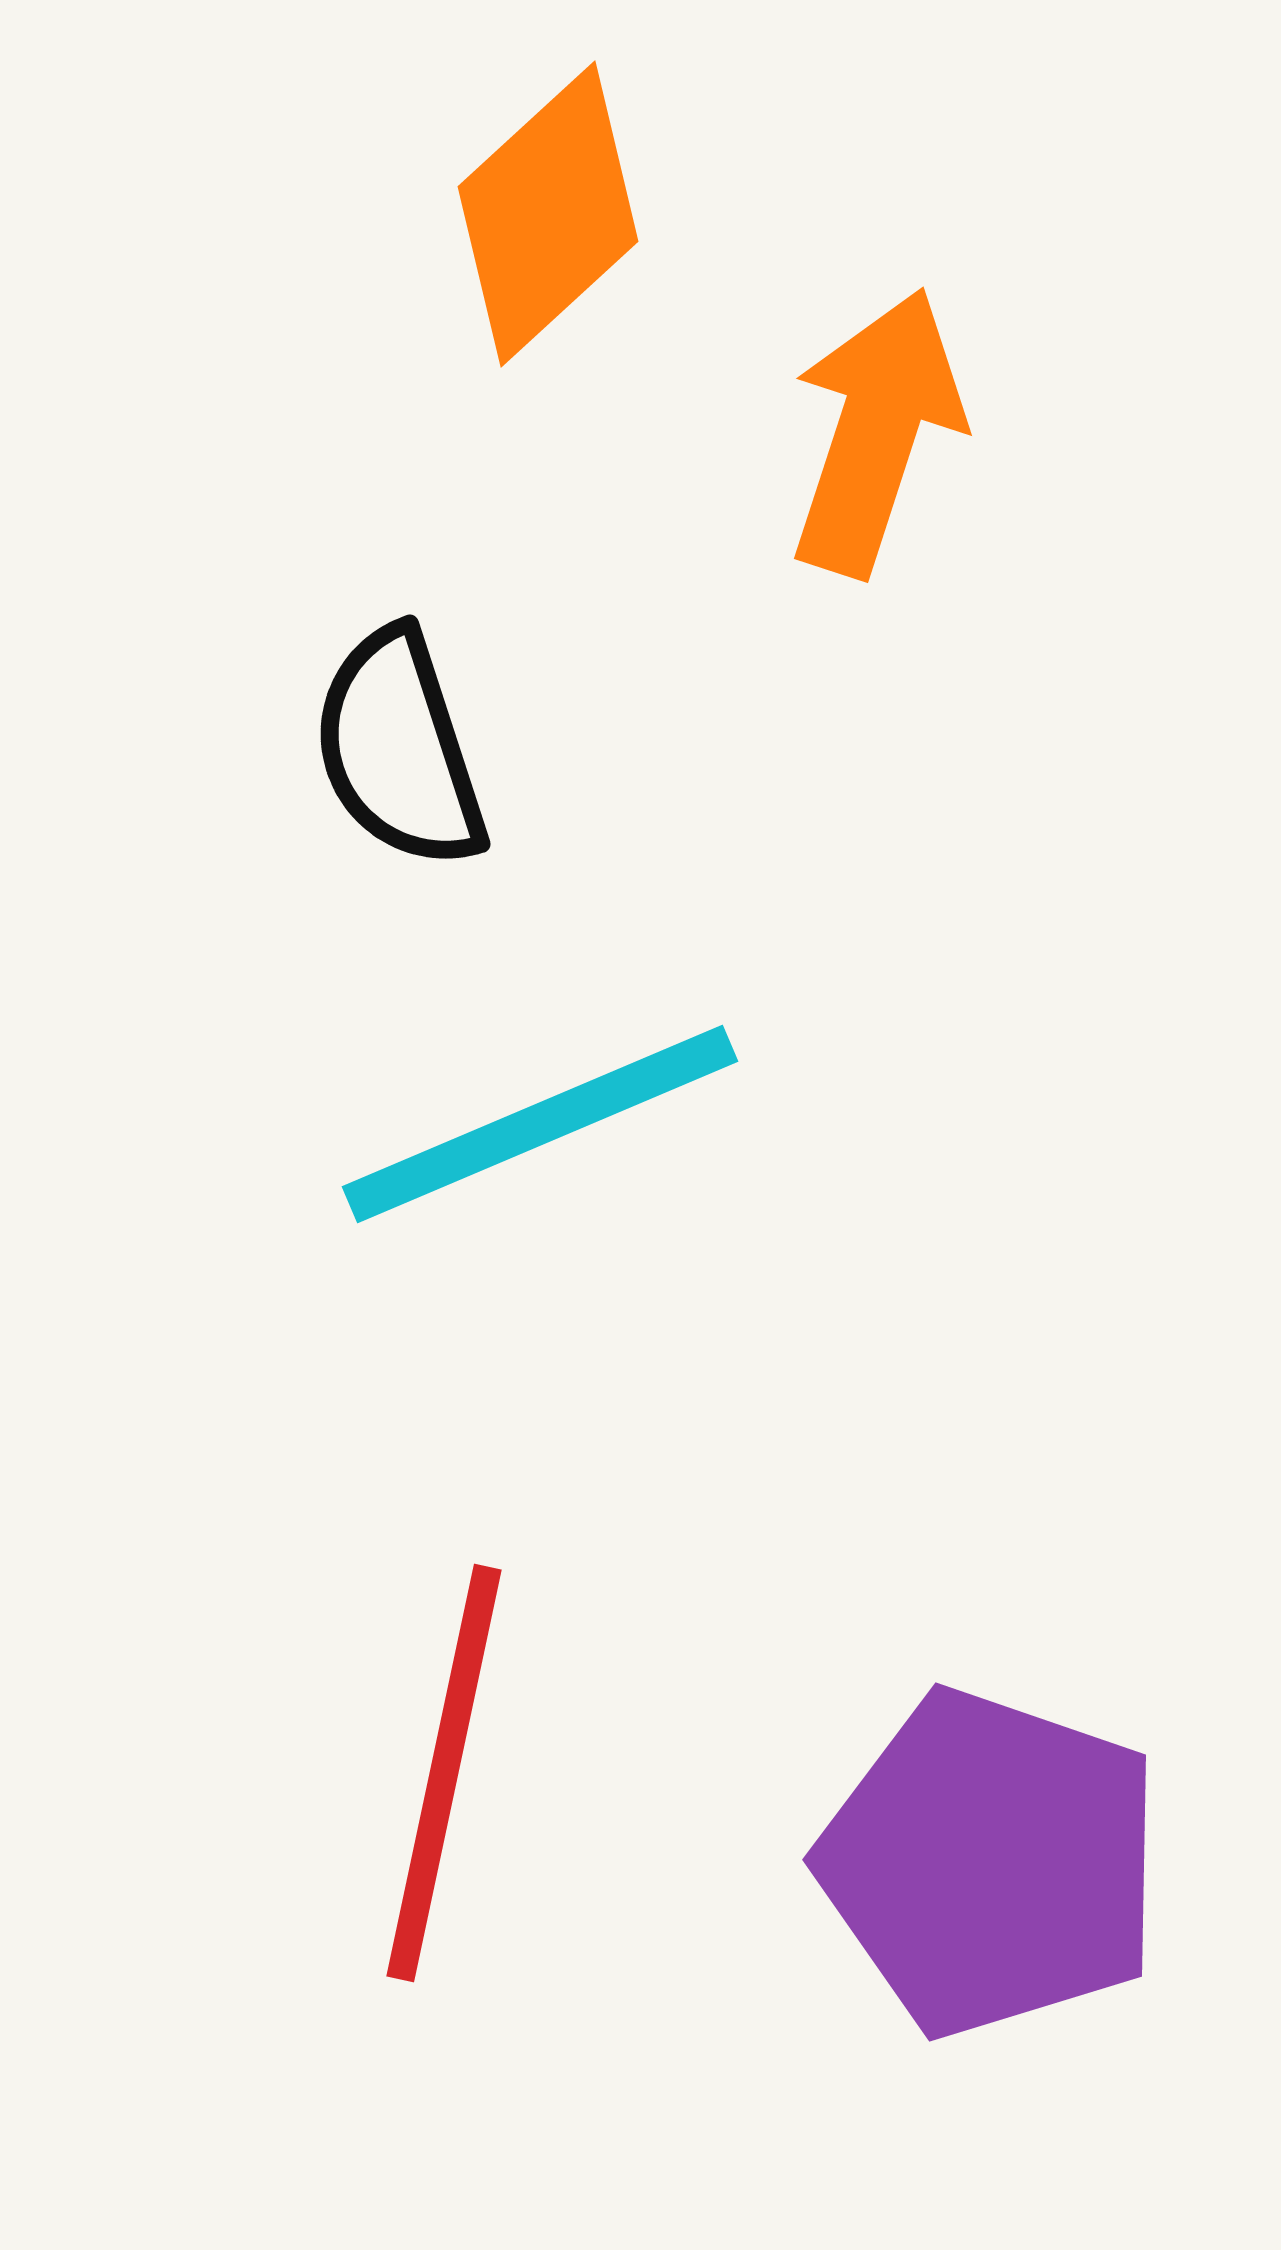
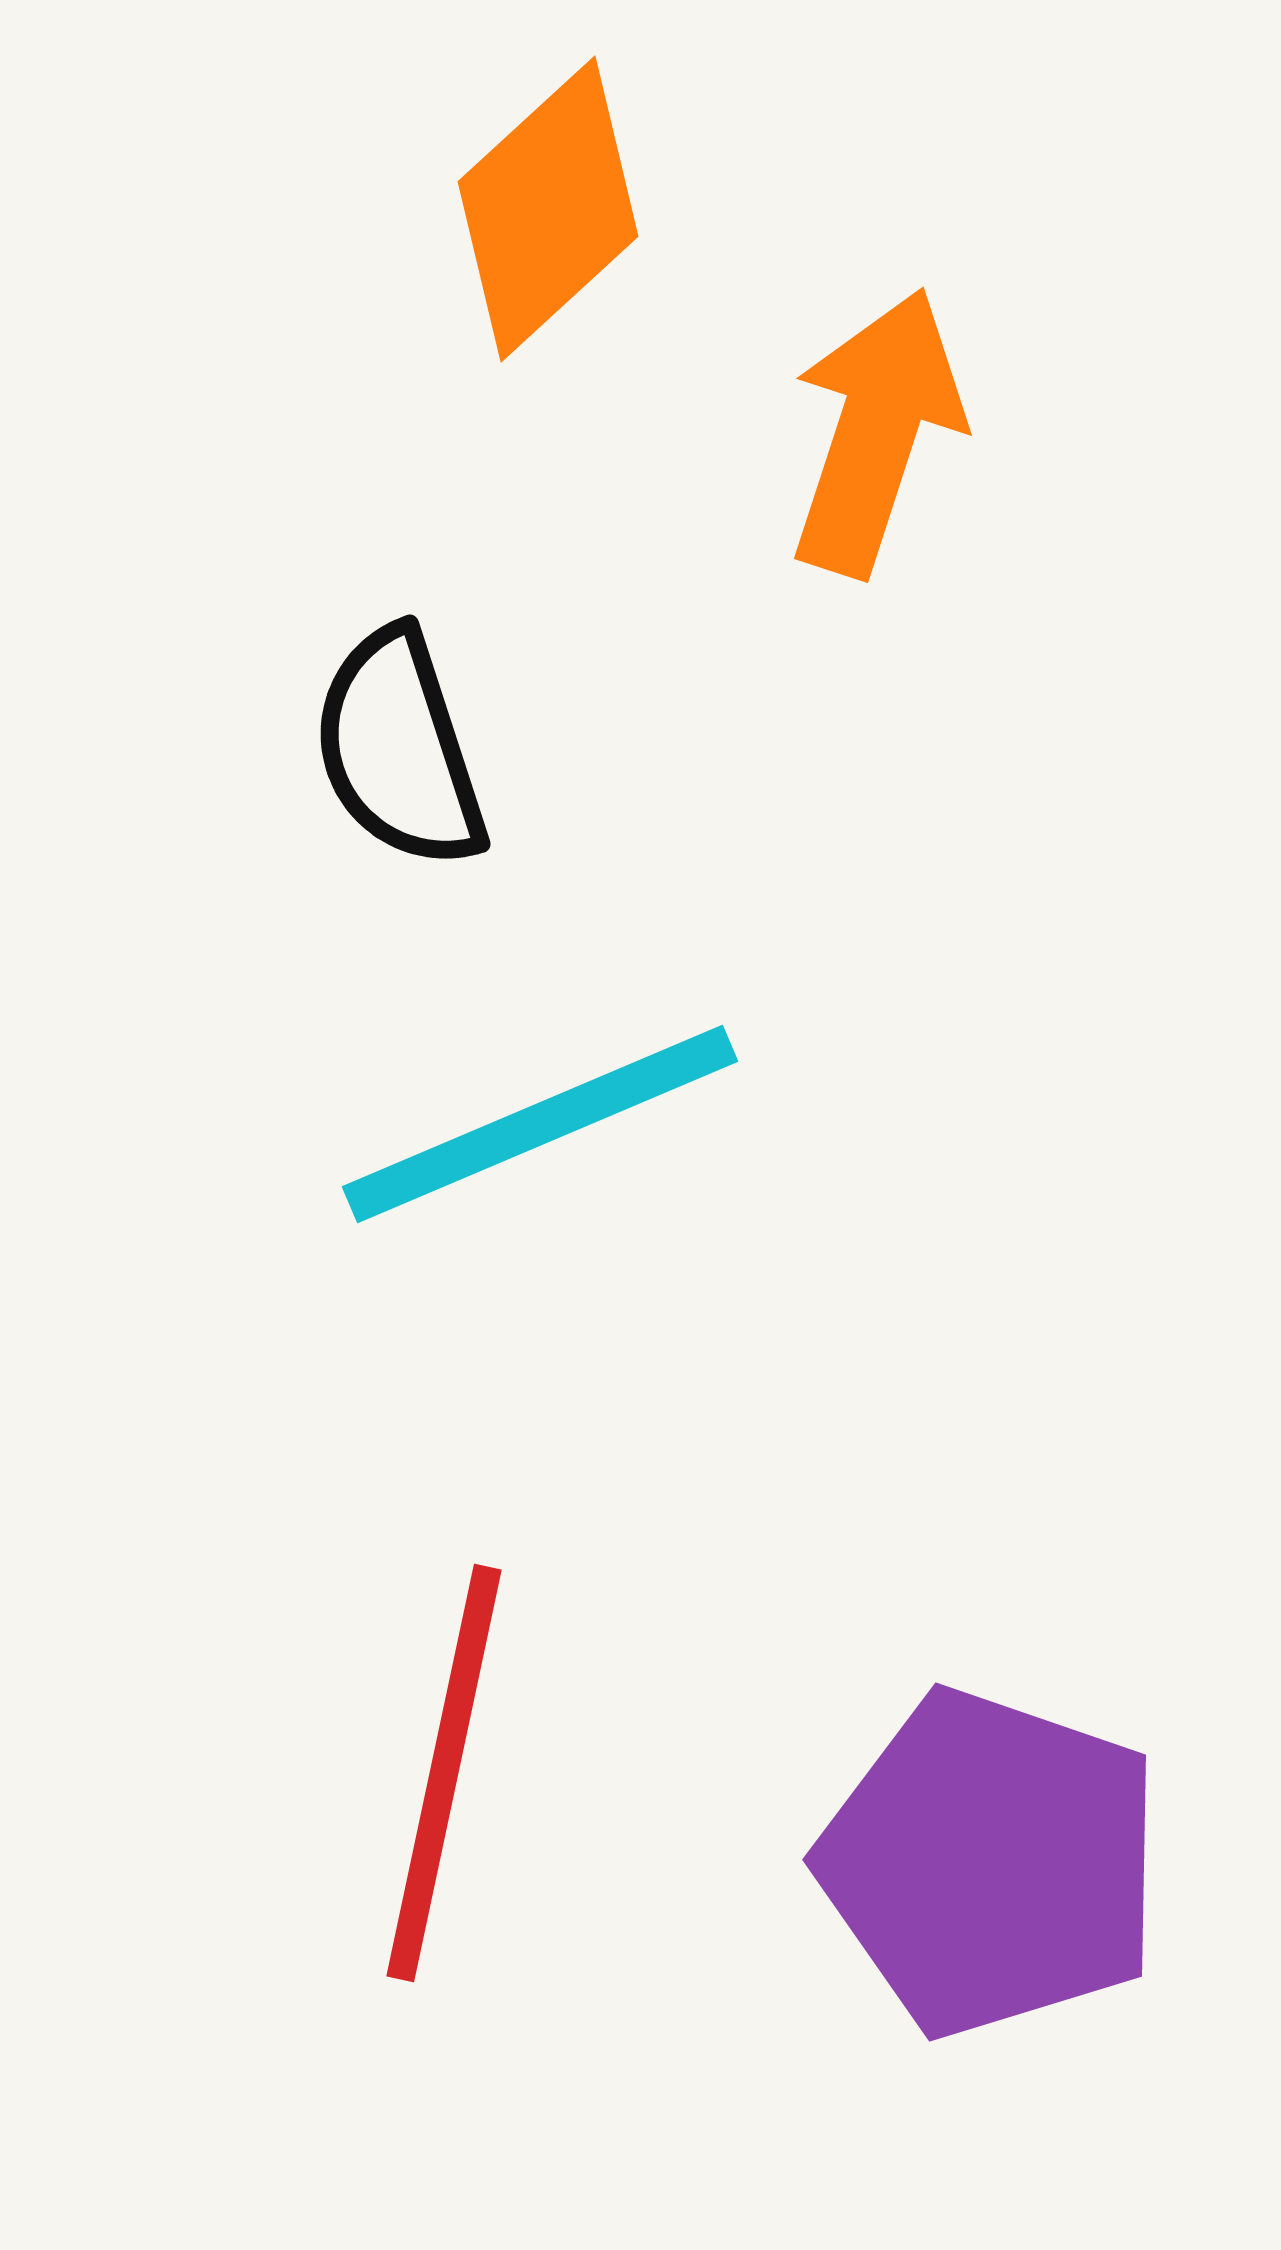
orange diamond: moved 5 px up
